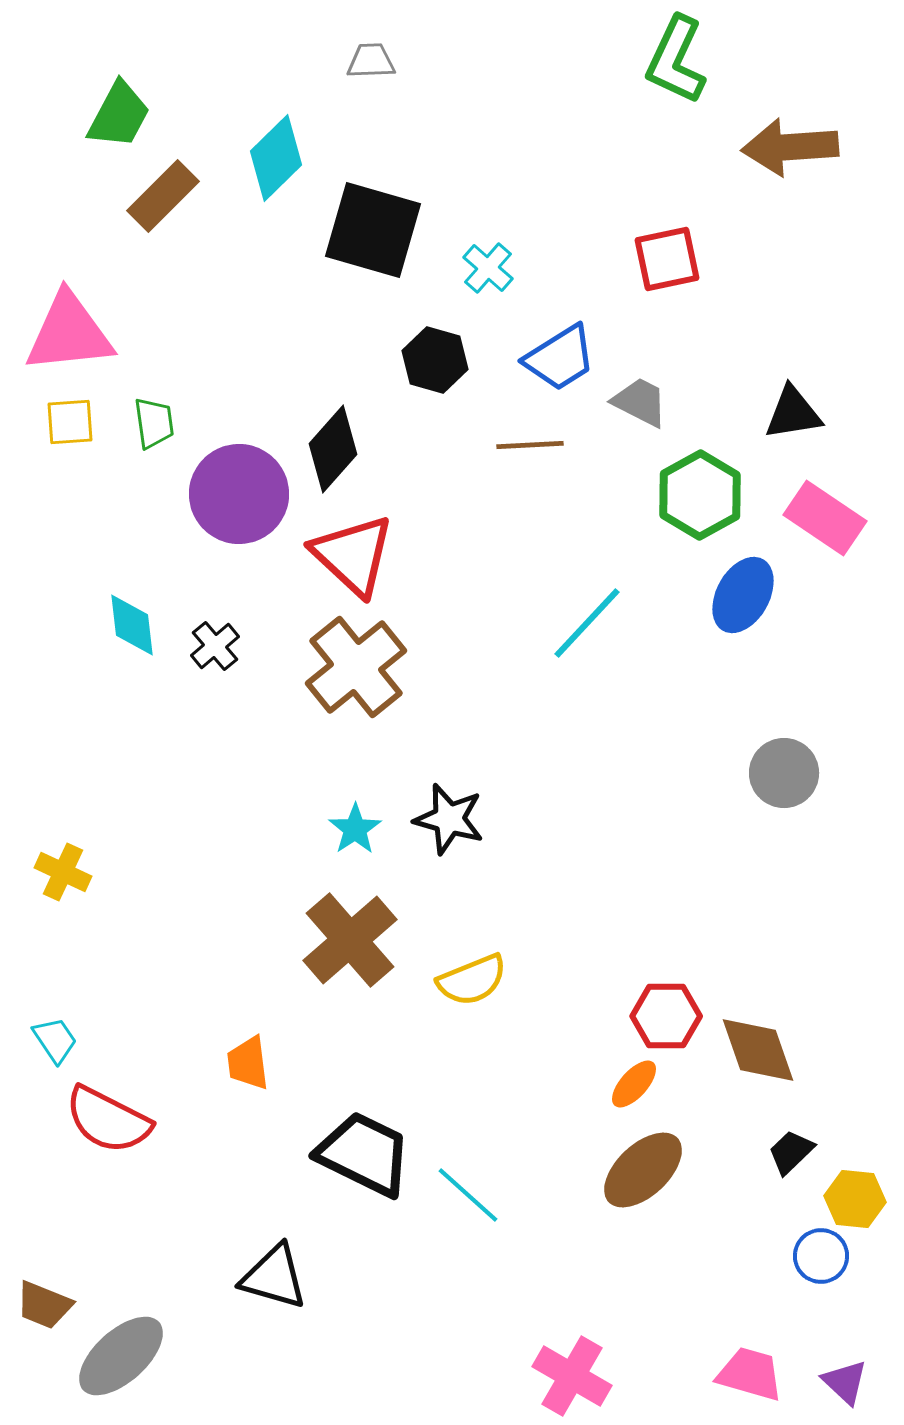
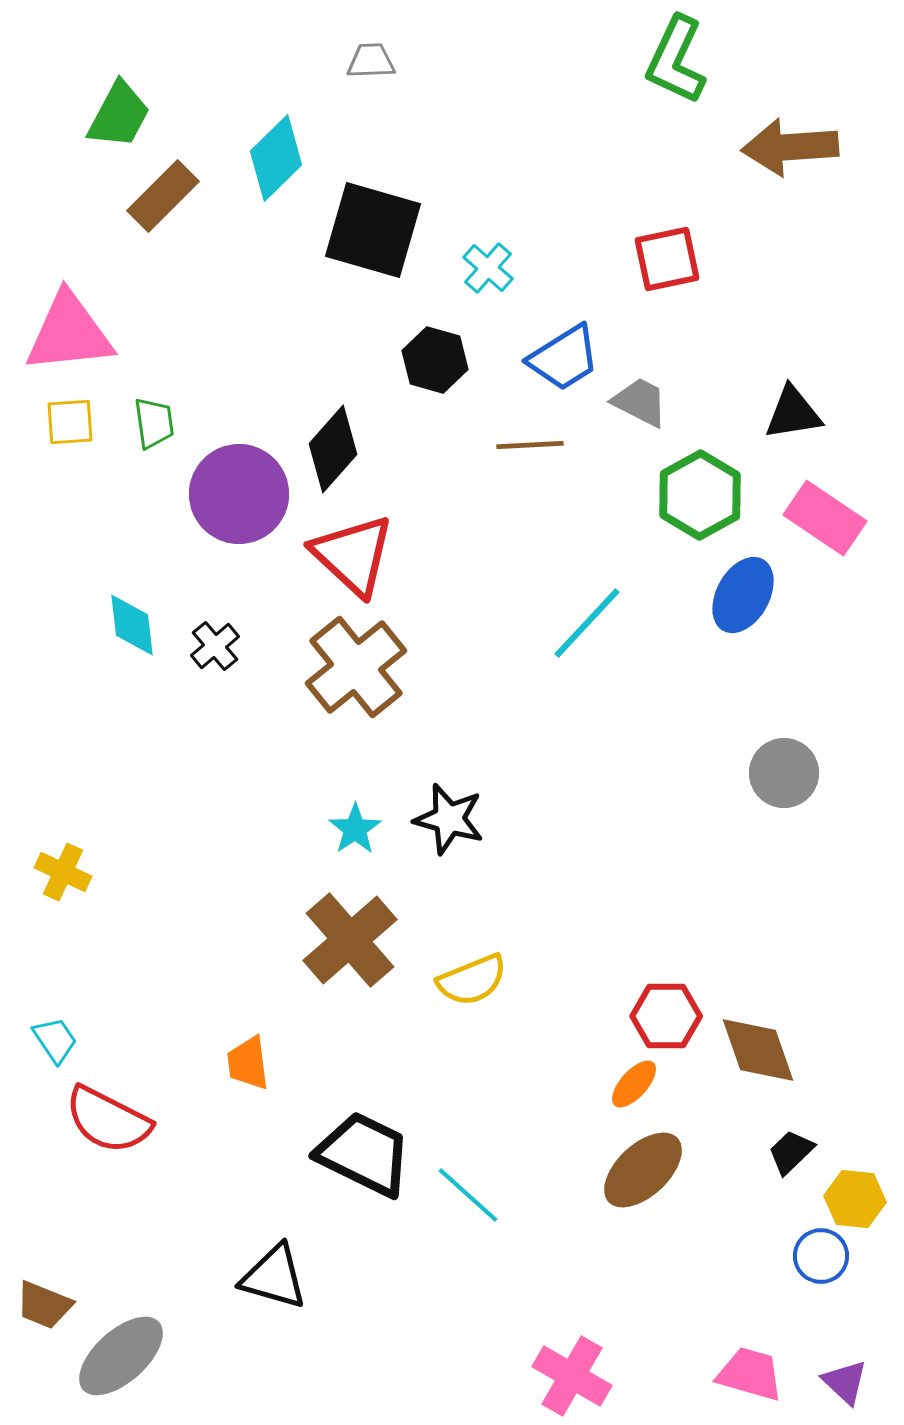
blue trapezoid at (560, 358): moved 4 px right
